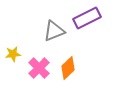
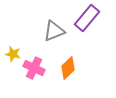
purple rectangle: rotated 24 degrees counterclockwise
yellow star: rotated 21 degrees clockwise
pink cross: moved 5 px left; rotated 20 degrees counterclockwise
